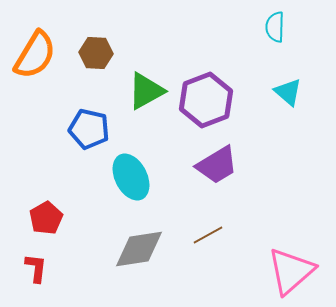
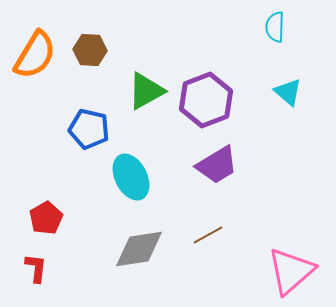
brown hexagon: moved 6 px left, 3 px up
